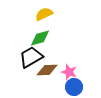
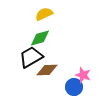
pink star: moved 14 px right, 3 px down
